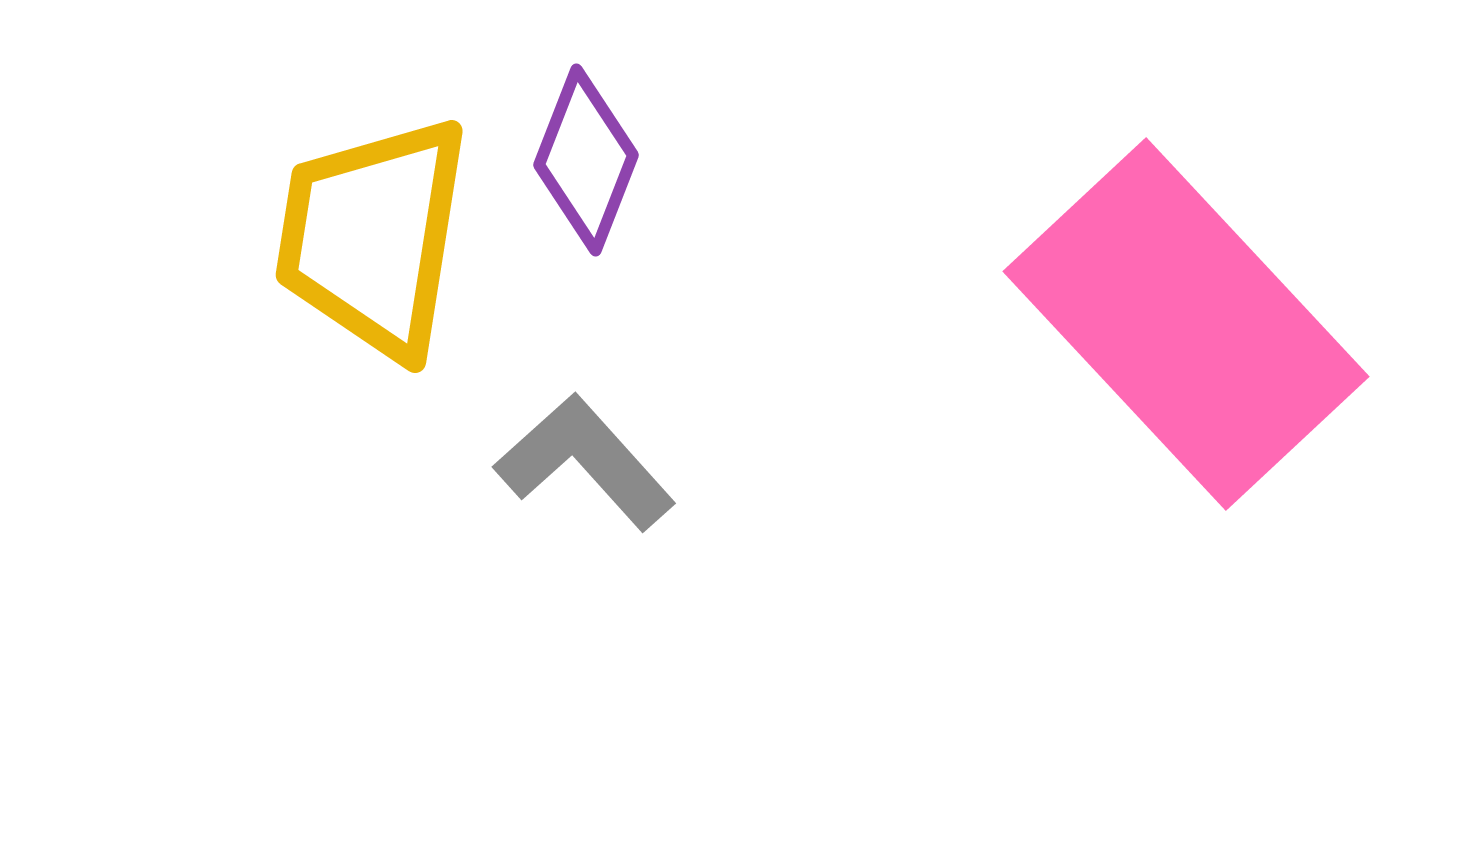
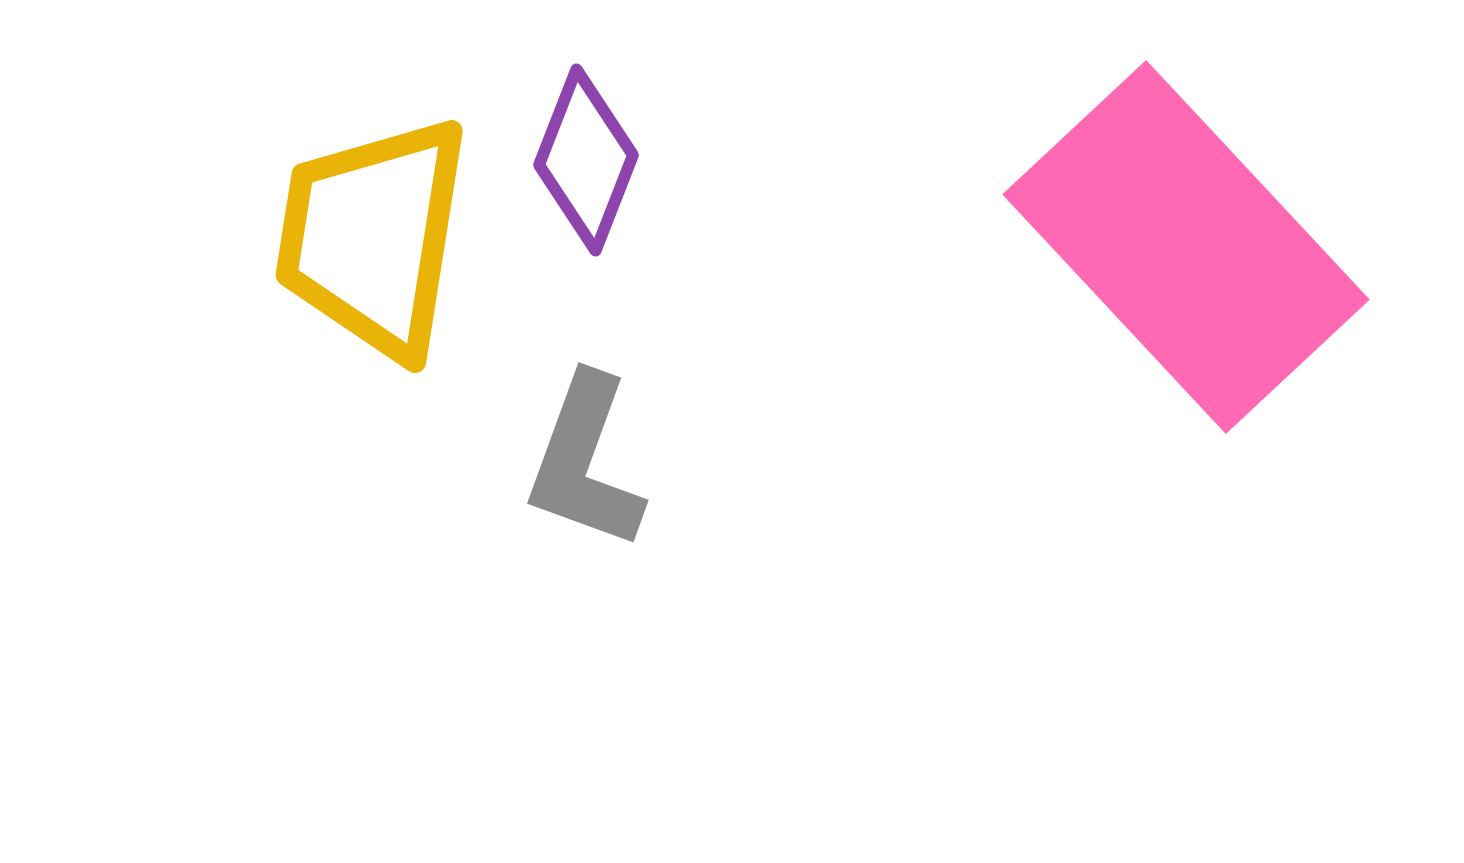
pink rectangle: moved 77 px up
gray L-shape: rotated 118 degrees counterclockwise
